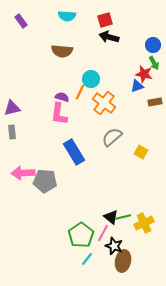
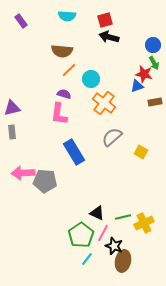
orange line: moved 11 px left, 22 px up; rotated 21 degrees clockwise
purple semicircle: moved 2 px right, 3 px up
black triangle: moved 14 px left, 4 px up; rotated 14 degrees counterclockwise
